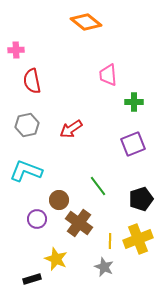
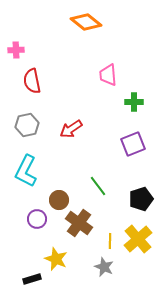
cyan L-shape: rotated 84 degrees counterclockwise
yellow cross: rotated 20 degrees counterclockwise
